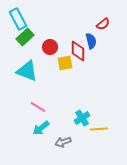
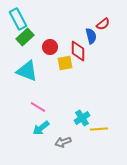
blue semicircle: moved 5 px up
